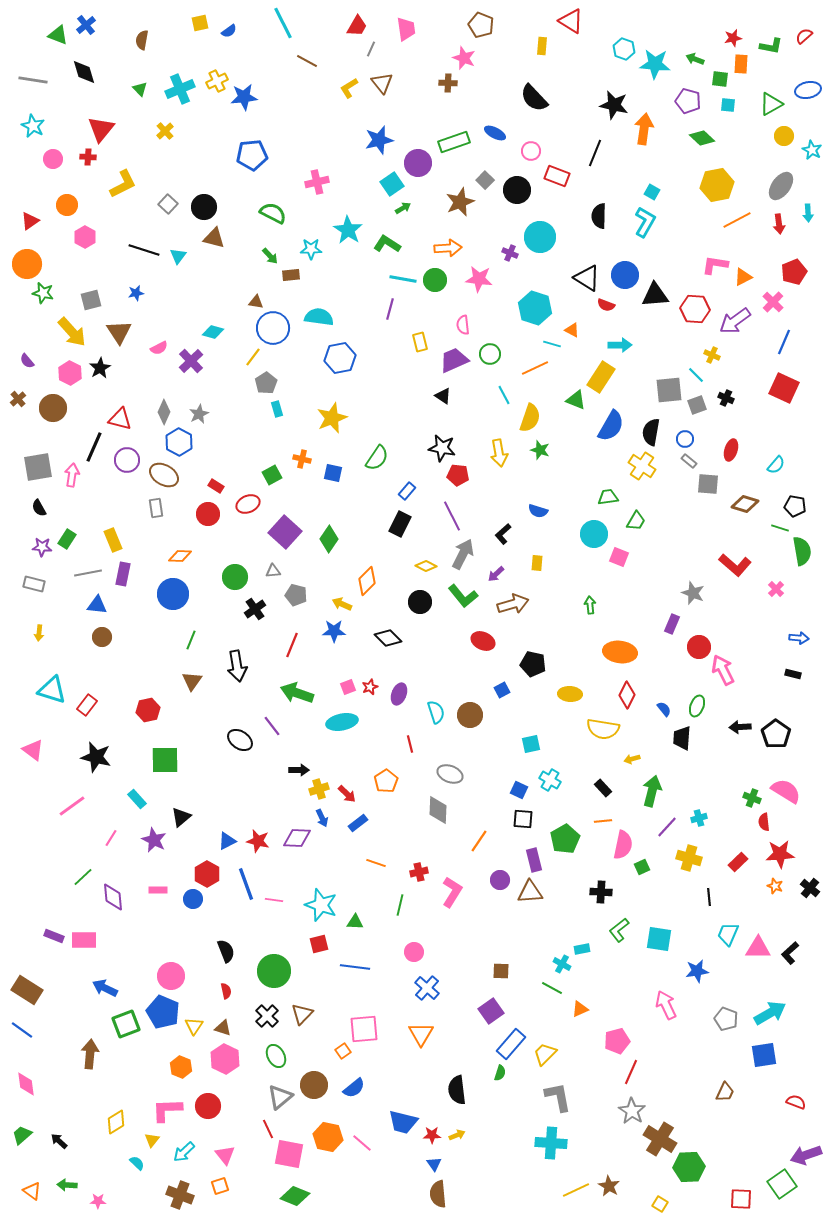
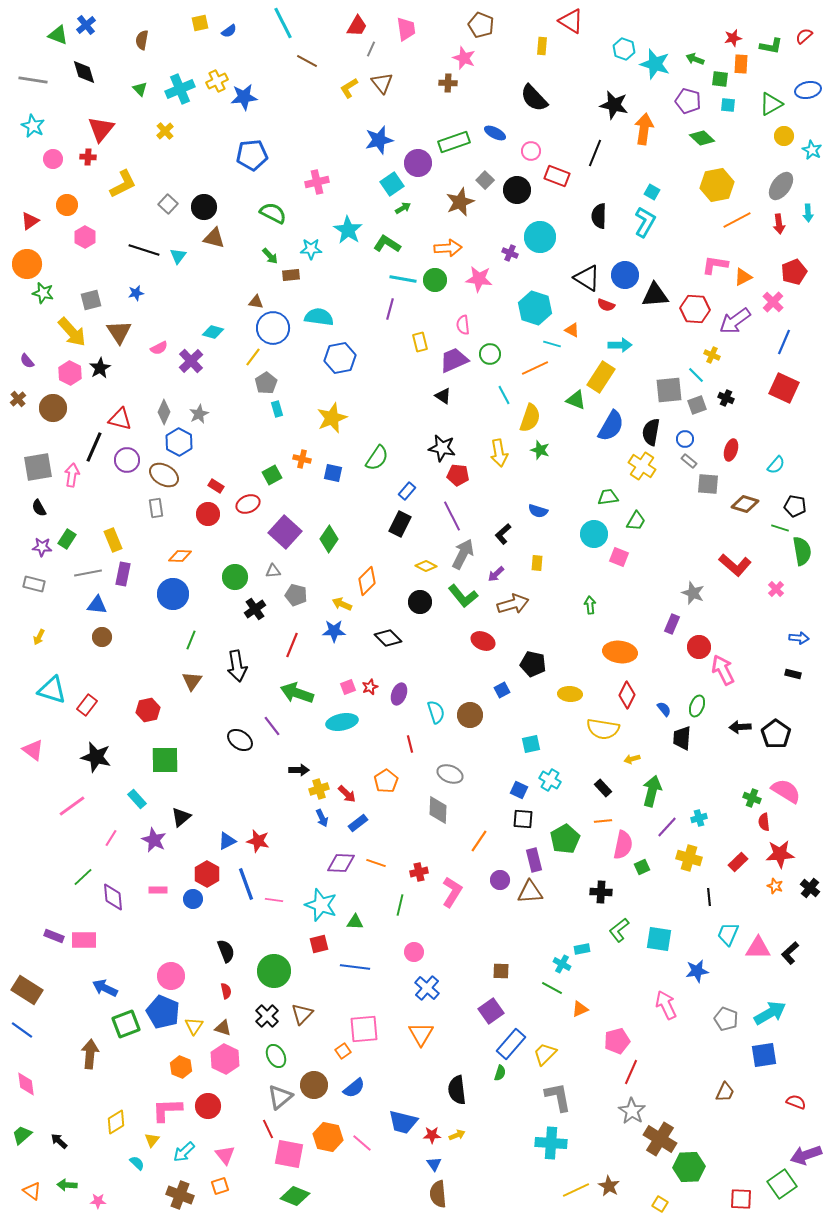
cyan star at (655, 64): rotated 12 degrees clockwise
yellow arrow at (39, 633): moved 4 px down; rotated 21 degrees clockwise
purple diamond at (297, 838): moved 44 px right, 25 px down
